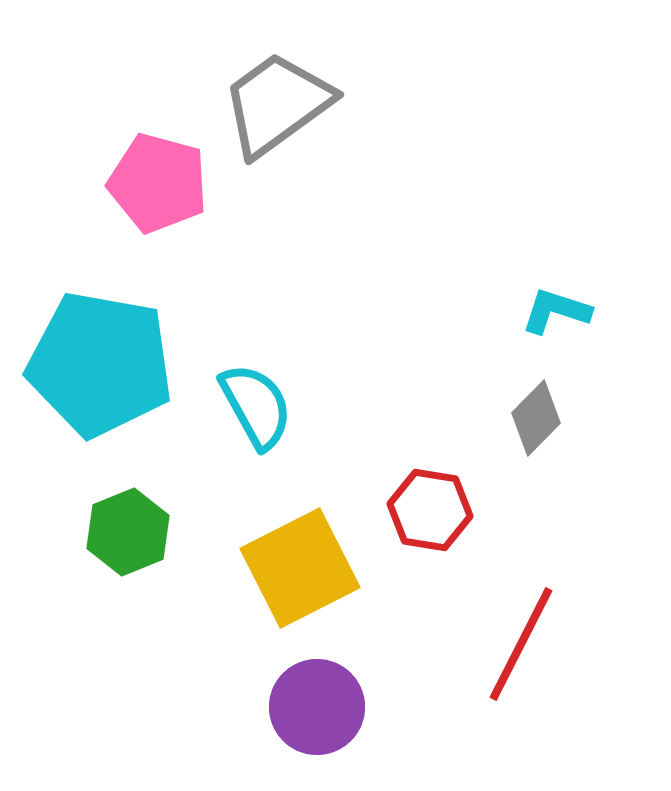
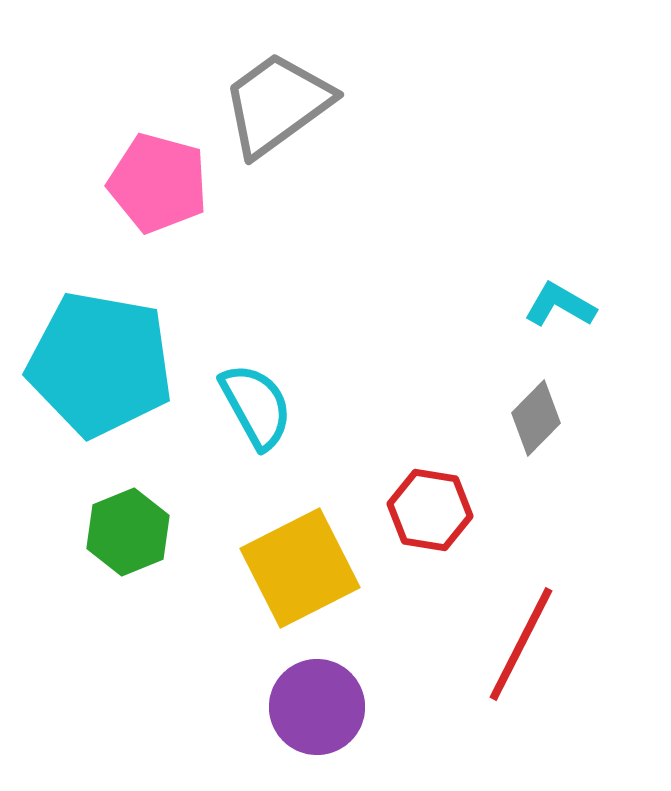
cyan L-shape: moved 4 px right, 6 px up; rotated 12 degrees clockwise
